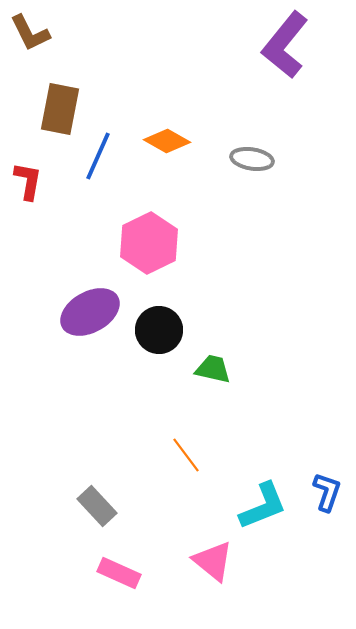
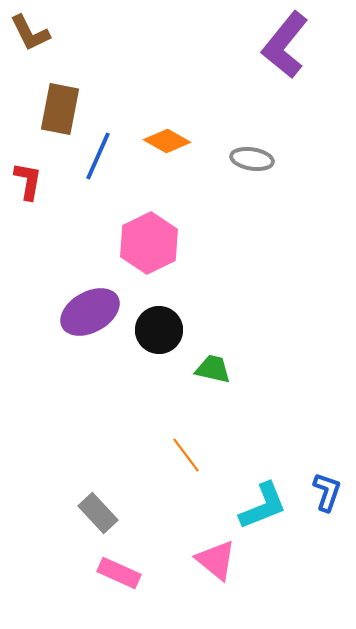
gray rectangle: moved 1 px right, 7 px down
pink triangle: moved 3 px right, 1 px up
